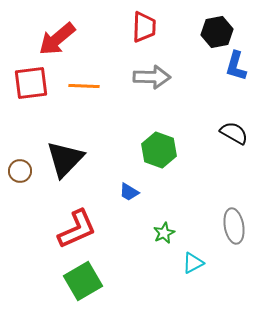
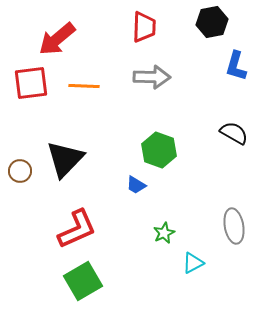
black hexagon: moved 5 px left, 10 px up
blue trapezoid: moved 7 px right, 7 px up
